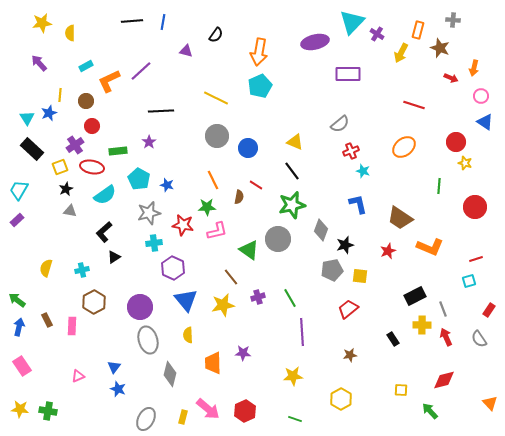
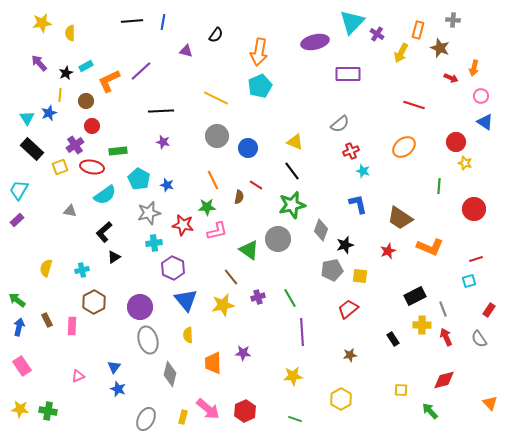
purple star at (149, 142): moved 14 px right; rotated 24 degrees counterclockwise
black star at (66, 189): moved 116 px up
red circle at (475, 207): moved 1 px left, 2 px down
